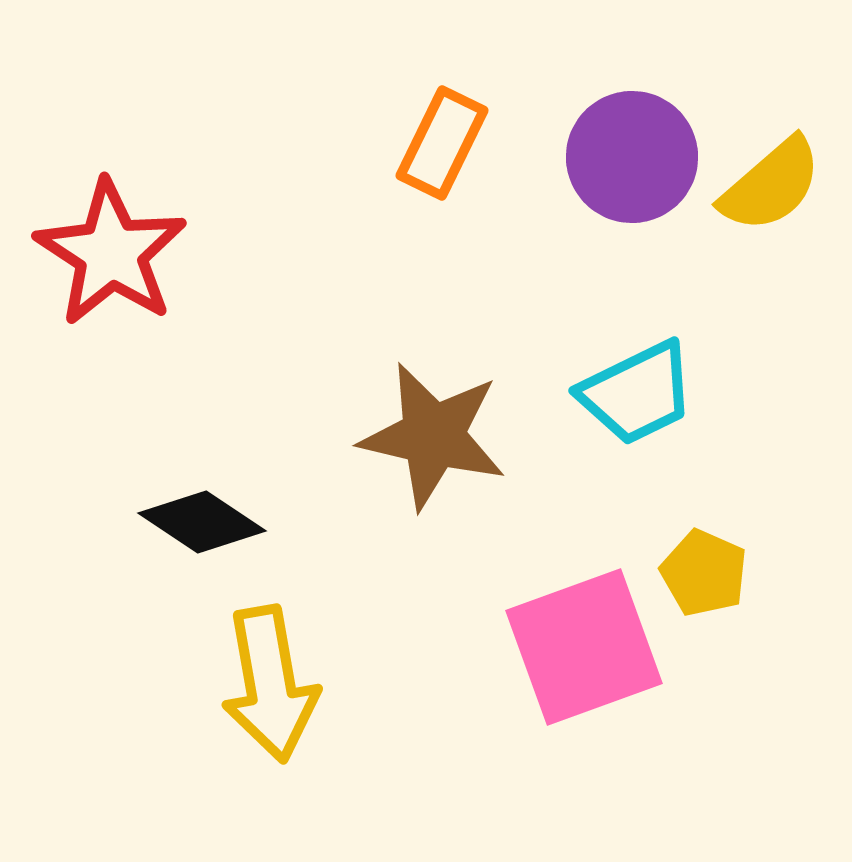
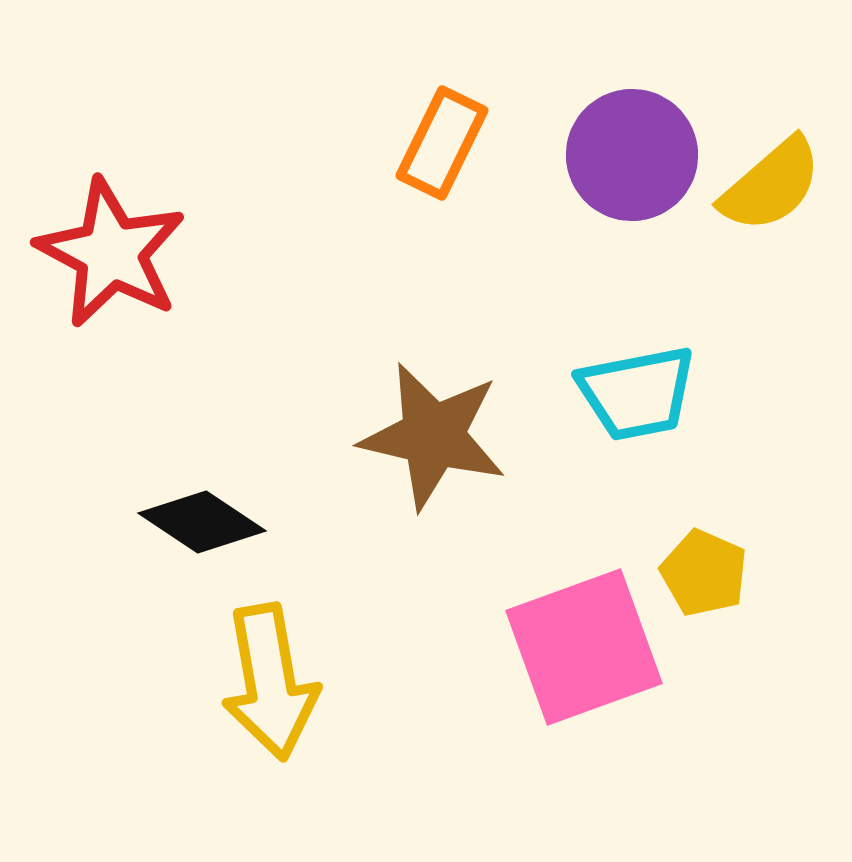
purple circle: moved 2 px up
red star: rotated 5 degrees counterclockwise
cyan trapezoid: rotated 15 degrees clockwise
yellow arrow: moved 2 px up
